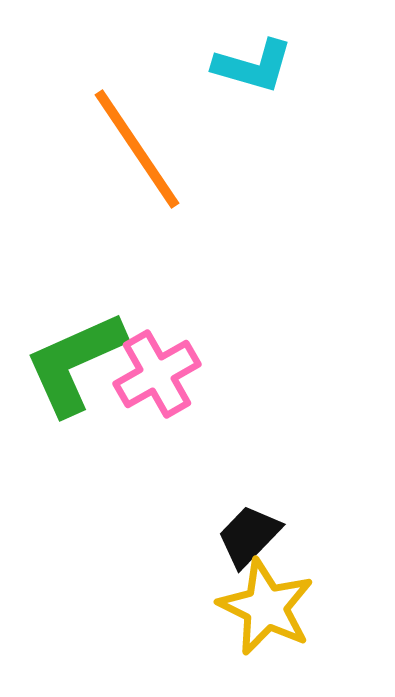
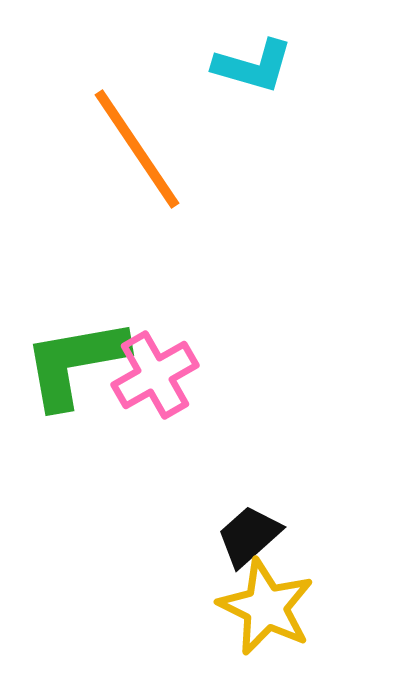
green L-shape: rotated 14 degrees clockwise
pink cross: moved 2 px left, 1 px down
black trapezoid: rotated 4 degrees clockwise
